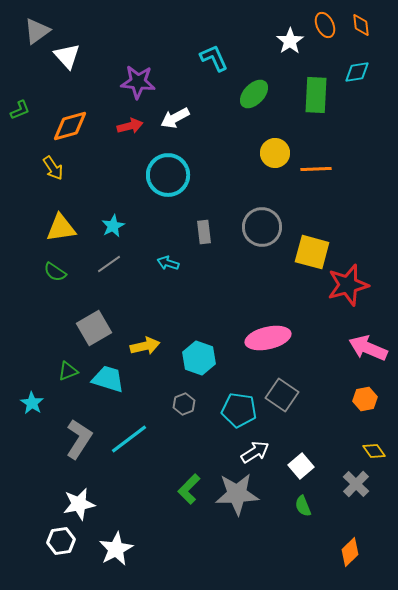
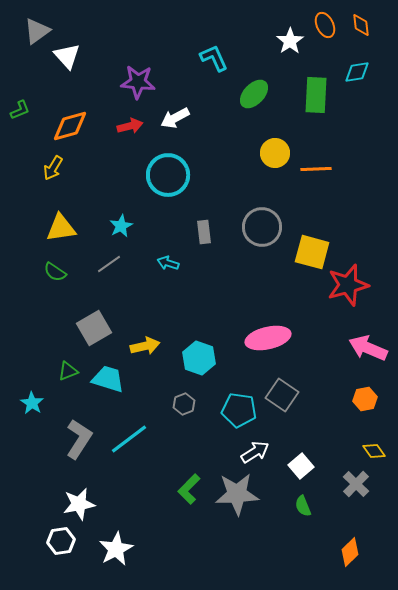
yellow arrow at (53, 168): rotated 65 degrees clockwise
cyan star at (113, 226): moved 8 px right
